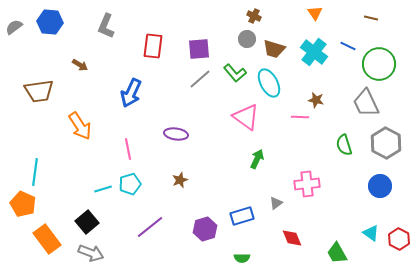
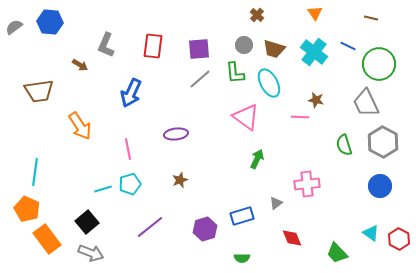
brown cross at (254, 16): moved 3 px right, 1 px up; rotated 16 degrees clockwise
gray L-shape at (106, 26): moved 19 px down
gray circle at (247, 39): moved 3 px left, 6 px down
green L-shape at (235, 73): rotated 35 degrees clockwise
purple ellipse at (176, 134): rotated 15 degrees counterclockwise
gray hexagon at (386, 143): moved 3 px left, 1 px up
orange pentagon at (23, 204): moved 4 px right, 5 px down
green trapezoid at (337, 253): rotated 15 degrees counterclockwise
